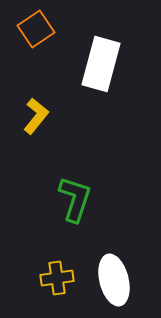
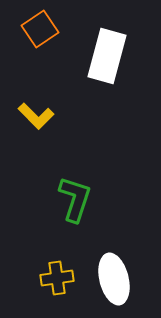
orange square: moved 4 px right
white rectangle: moved 6 px right, 8 px up
yellow L-shape: rotated 96 degrees clockwise
white ellipse: moved 1 px up
